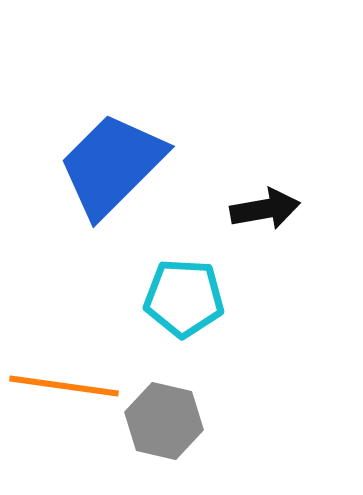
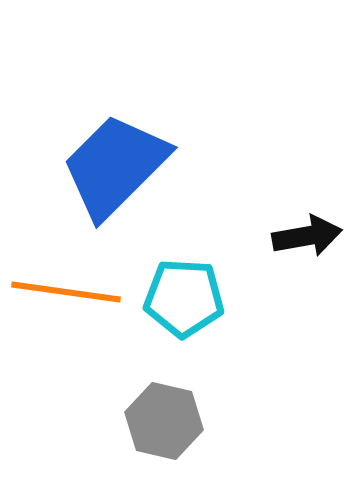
blue trapezoid: moved 3 px right, 1 px down
black arrow: moved 42 px right, 27 px down
orange line: moved 2 px right, 94 px up
